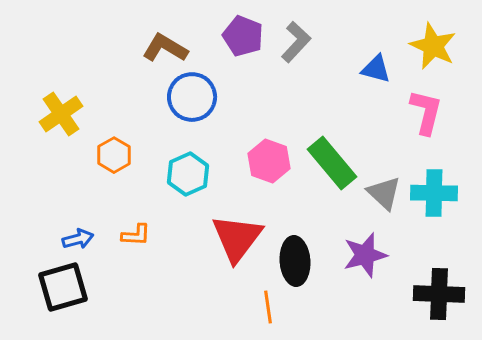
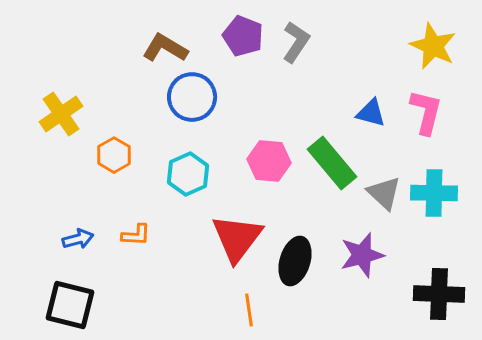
gray L-shape: rotated 9 degrees counterclockwise
blue triangle: moved 5 px left, 44 px down
pink hexagon: rotated 15 degrees counterclockwise
purple star: moved 3 px left
black ellipse: rotated 21 degrees clockwise
black square: moved 7 px right, 18 px down; rotated 30 degrees clockwise
orange line: moved 19 px left, 3 px down
